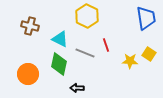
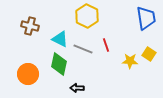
gray line: moved 2 px left, 4 px up
